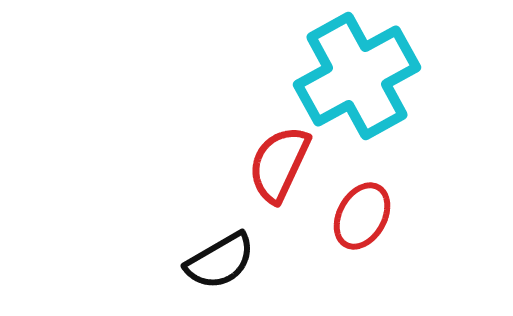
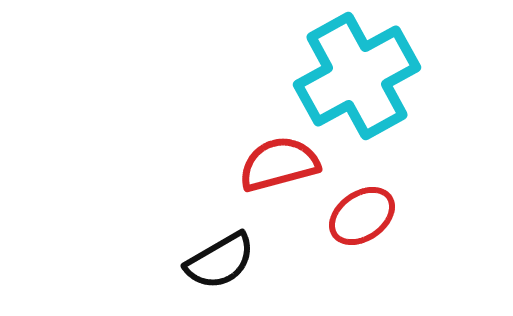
red semicircle: rotated 50 degrees clockwise
red ellipse: rotated 26 degrees clockwise
